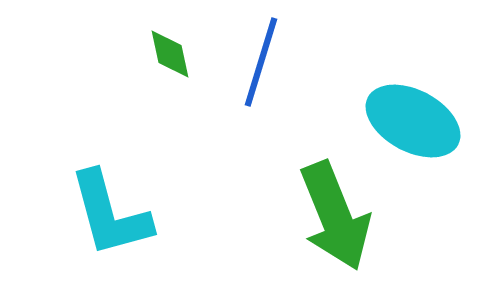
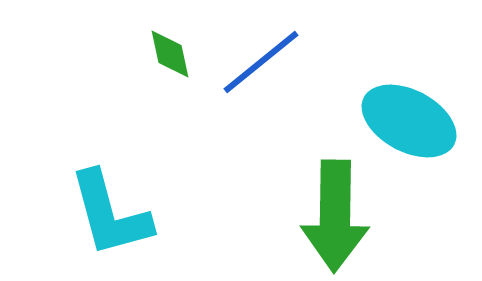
blue line: rotated 34 degrees clockwise
cyan ellipse: moved 4 px left
green arrow: rotated 23 degrees clockwise
